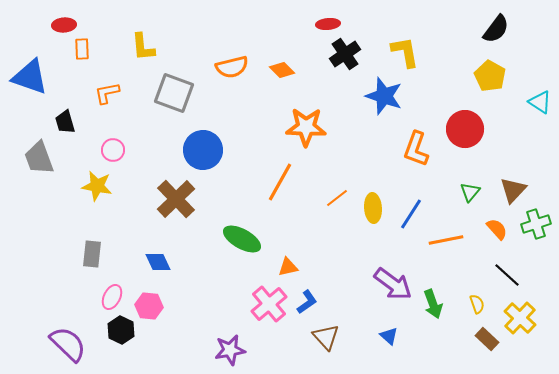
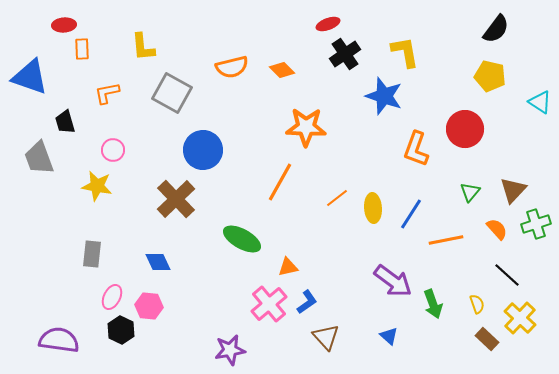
red ellipse at (328, 24): rotated 15 degrees counterclockwise
yellow pentagon at (490, 76): rotated 16 degrees counterclockwise
gray square at (174, 93): moved 2 px left; rotated 9 degrees clockwise
purple arrow at (393, 284): moved 3 px up
purple semicircle at (68, 344): moved 9 px left, 4 px up; rotated 36 degrees counterclockwise
